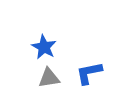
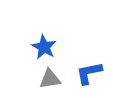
gray triangle: moved 1 px right, 1 px down
